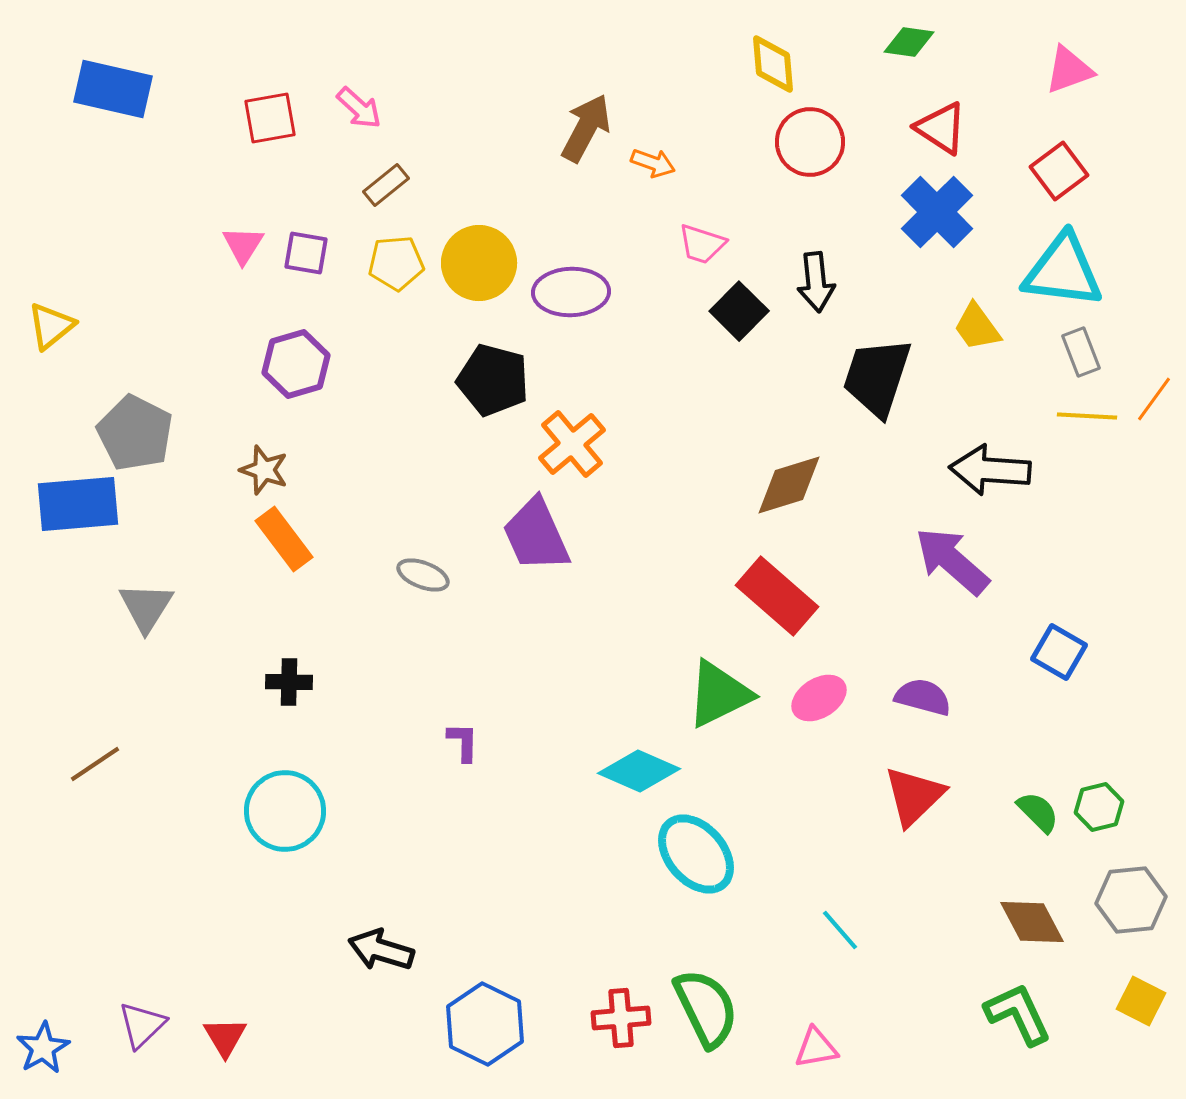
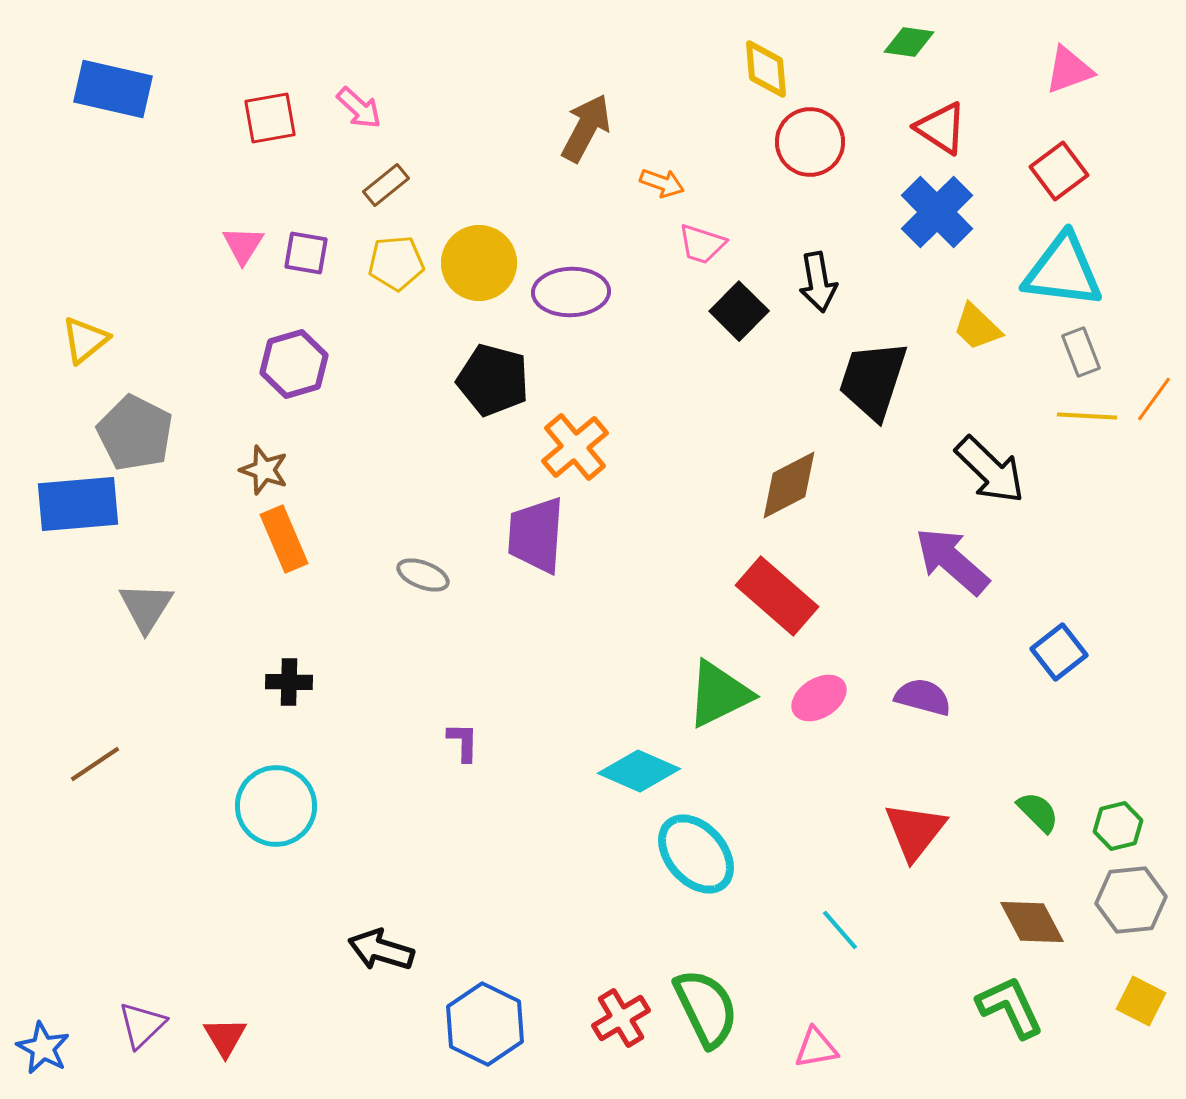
yellow diamond at (773, 64): moved 7 px left, 5 px down
orange arrow at (653, 163): moved 9 px right, 20 px down
black arrow at (816, 282): moved 2 px right; rotated 4 degrees counterclockwise
yellow triangle at (51, 326): moved 34 px right, 14 px down
yellow trapezoid at (977, 327): rotated 10 degrees counterclockwise
purple hexagon at (296, 364): moved 2 px left
black trapezoid at (877, 377): moved 4 px left, 3 px down
orange cross at (572, 444): moved 3 px right, 3 px down
black arrow at (990, 470): rotated 140 degrees counterclockwise
brown diamond at (789, 485): rotated 10 degrees counterclockwise
purple trapezoid at (536, 535): rotated 28 degrees clockwise
orange rectangle at (284, 539): rotated 14 degrees clockwise
blue square at (1059, 652): rotated 22 degrees clockwise
red triangle at (914, 796): moved 1 px right, 35 px down; rotated 8 degrees counterclockwise
green hexagon at (1099, 807): moved 19 px right, 19 px down
cyan circle at (285, 811): moved 9 px left, 5 px up
green L-shape at (1018, 1014): moved 8 px left, 7 px up
red cross at (621, 1018): rotated 26 degrees counterclockwise
blue star at (43, 1048): rotated 14 degrees counterclockwise
